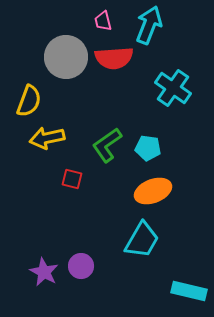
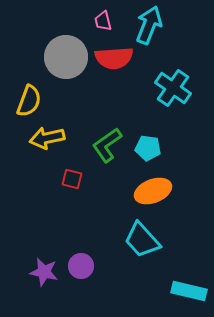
cyan trapezoid: rotated 108 degrees clockwise
purple star: rotated 16 degrees counterclockwise
